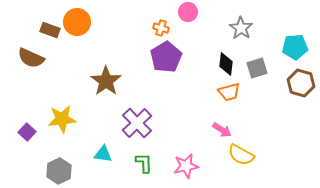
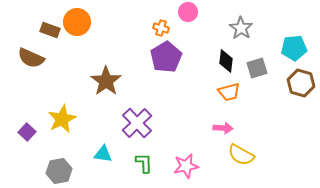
cyan pentagon: moved 1 px left, 1 px down
black diamond: moved 3 px up
yellow star: rotated 20 degrees counterclockwise
pink arrow: moved 1 px right, 2 px up; rotated 30 degrees counterclockwise
gray hexagon: rotated 15 degrees clockwise
